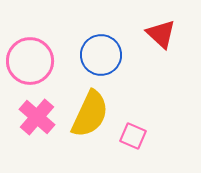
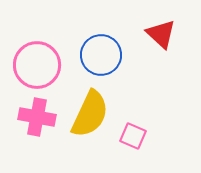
pink circle: moved 7 px right, 4 px down
pink cross: rotated 30 degrees counterclockwise
